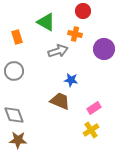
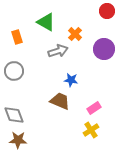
red circle: moved 24 px right
orange cross: rotated 32 degrees clockwise
